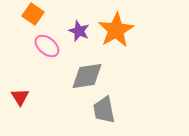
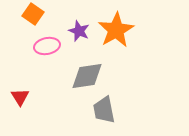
pink ellipse: rotated 50 degrees counterclockwise
